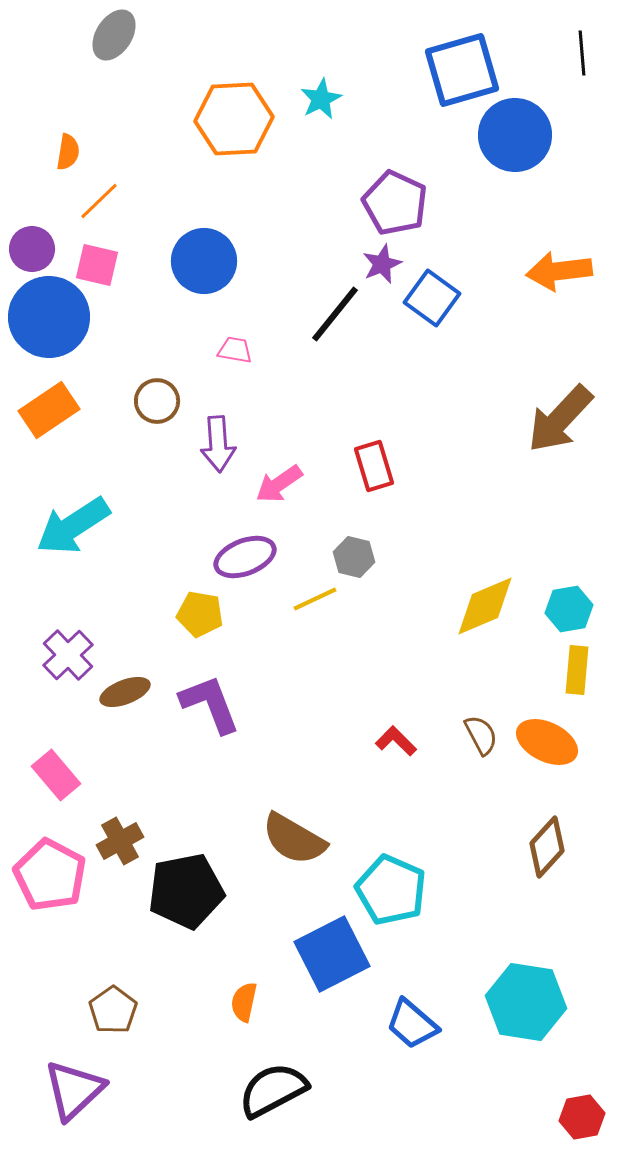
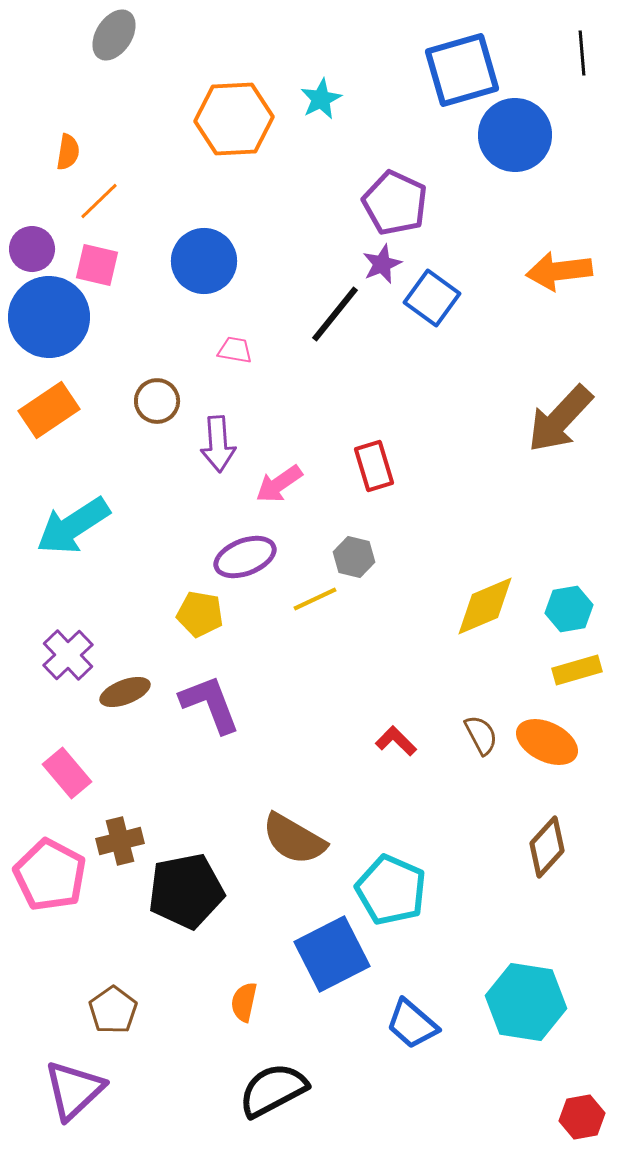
yellow rectangle at (577, 670): rotated 69 degrees clockwise
pink rectangle at (56, 775): moved 11 px right, 2 px up
brown cross at (120, 841): rotated 15 degrees clockwise
